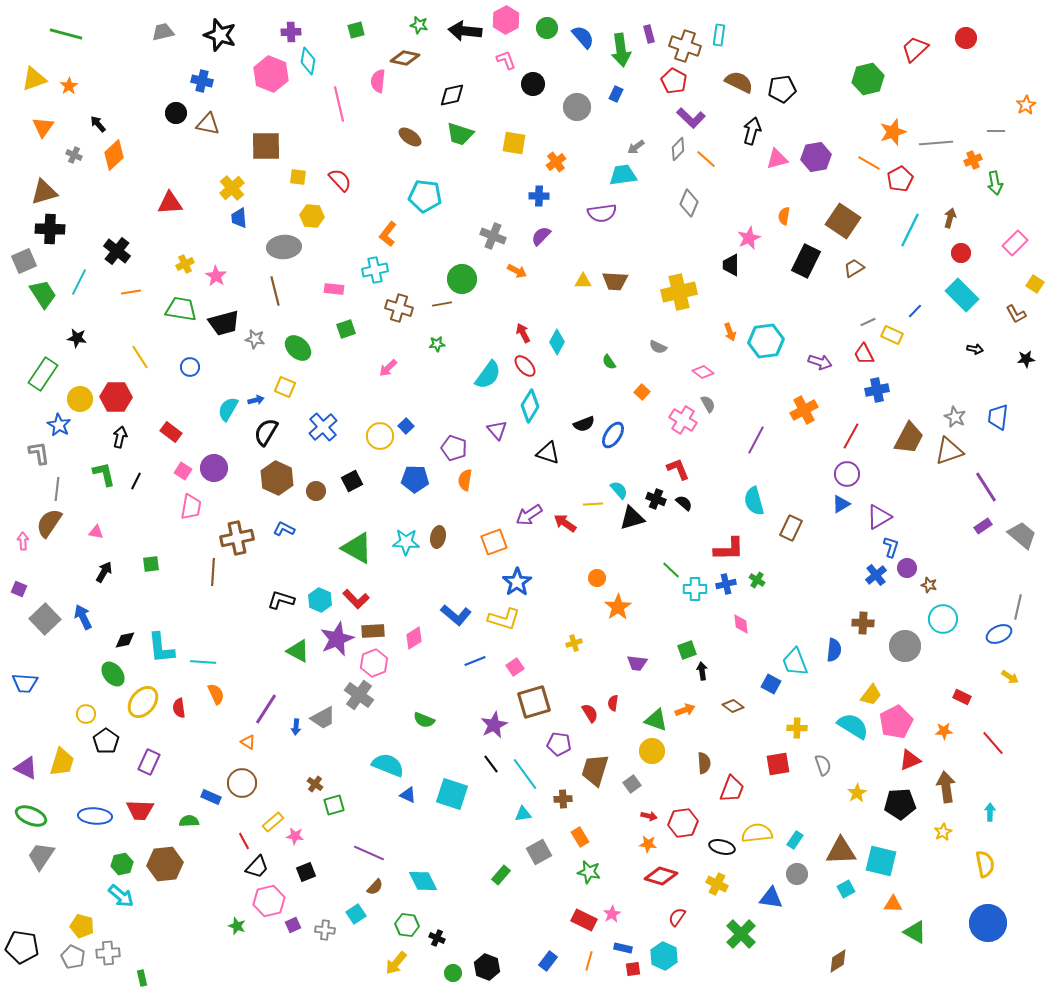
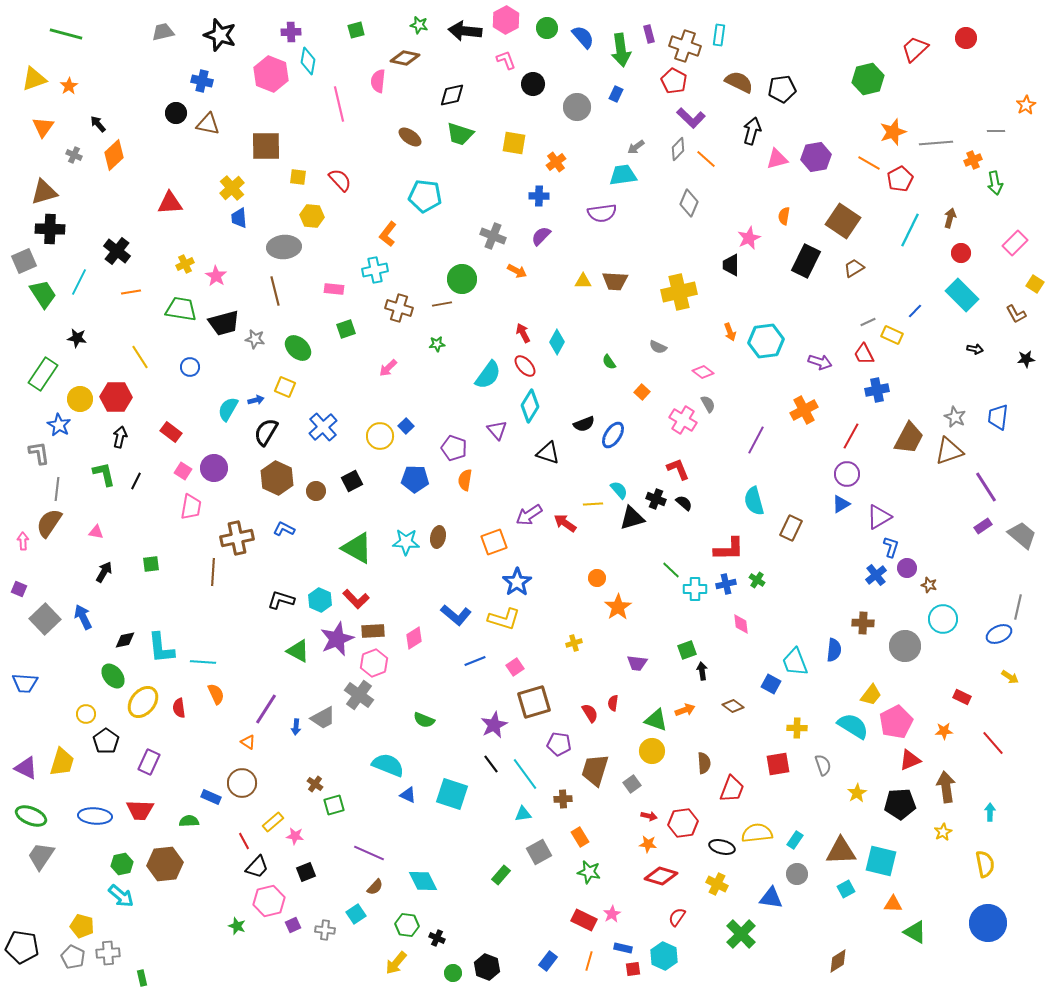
green ellipse at (113, 674): moved 2 px down
